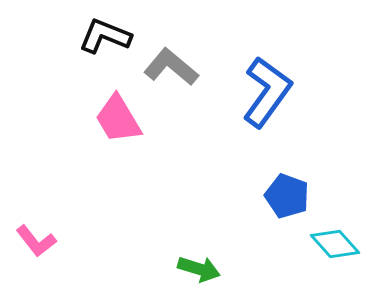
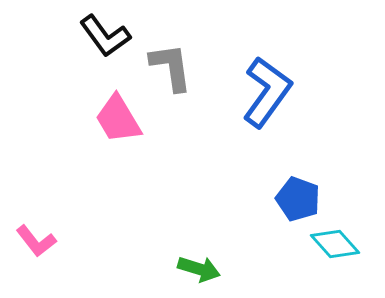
black L-shape: rotated 148 degrees counterclockwise
gray L-shape: rotated 42 degrees clockwise
blue pentagon: moved 11 px right, 3 px down
